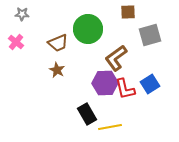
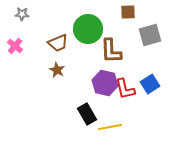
pink cross: moved 1 px left, 4 px down
brown L-shape: moved 5 px left, 7 px up; rotated 56 degrees counterclockwise
purple hexagon: rotated 15 degrees clockwise
